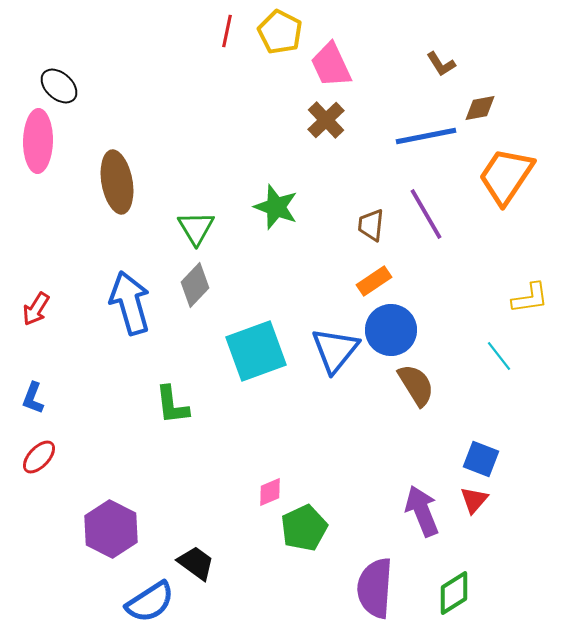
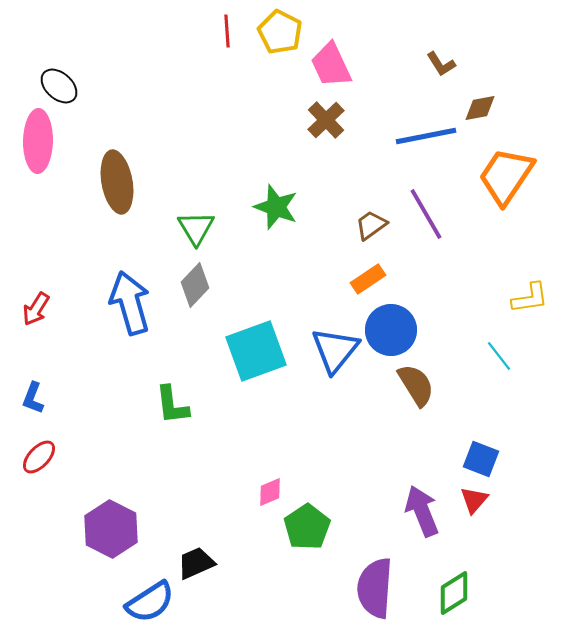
red line: rotated 16 degrees counterclockwise
brown trapezoid: rotated 48 degrees clockwise
orange rectangle: moved 6 px left, 2 px up
green pentagon: moved 3 px right, 1 px up; rotated 9 degrees counterclockwise
black trapezoid: rotated 60 degrees counterclockwise
